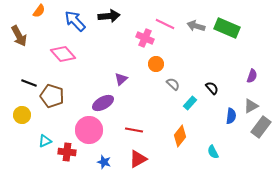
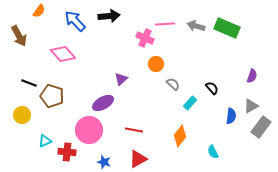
pink line: rotated 30 degrees counterclockwise
